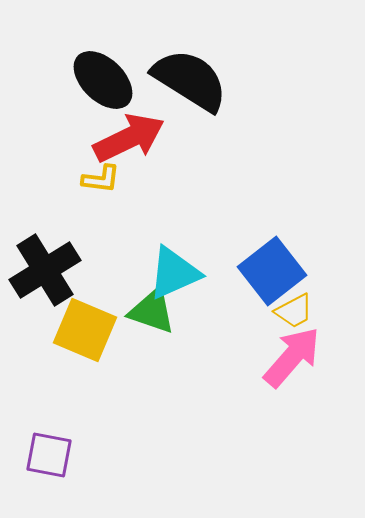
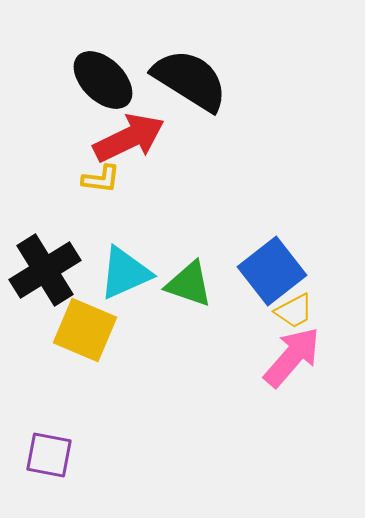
cyan triangle: moved 49 px left
green triangle: moved 37 px right, 27 px up
